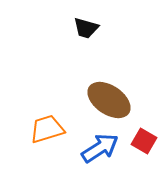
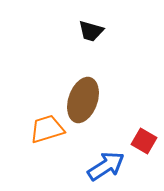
black trapezoid: moved 5 px right, 3 px down
brown ellipse: moved 26 px left; rotated 75 degrees clockwise
blue arrow: moved 6 px right, 18 px down
